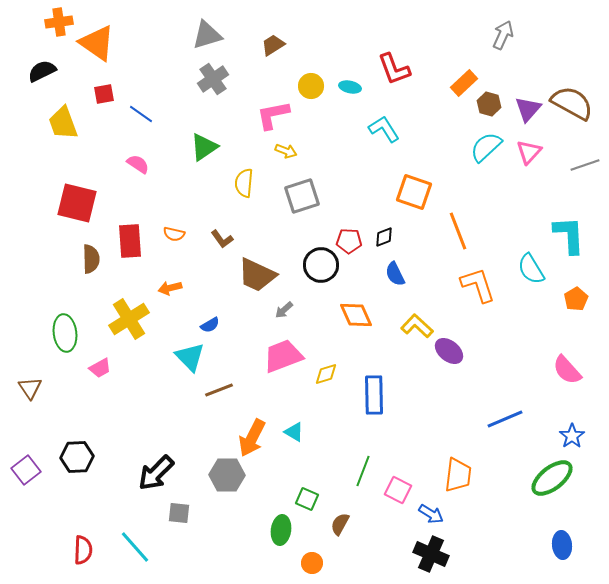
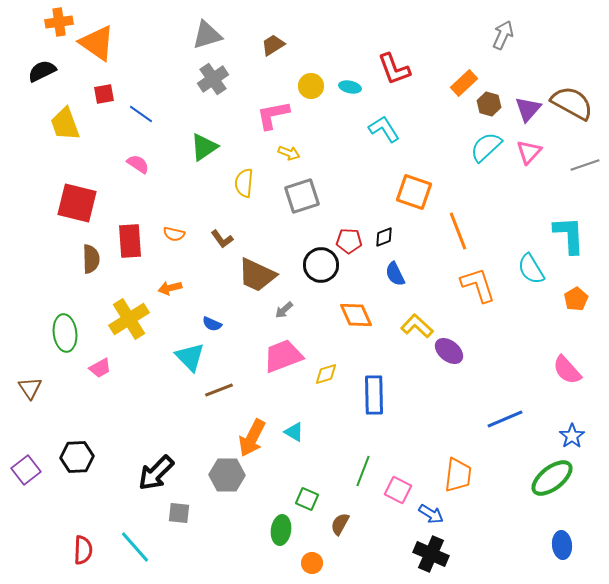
yellow trapezoid at (63, 123): moved 2 px right, 1 px down
yellow arrow at (286, 151): moved 3 px right, 2 px down
blue semicircle at (210, 325): moved 2 px right, 1 px up; rotated 54 degrees clockwise
